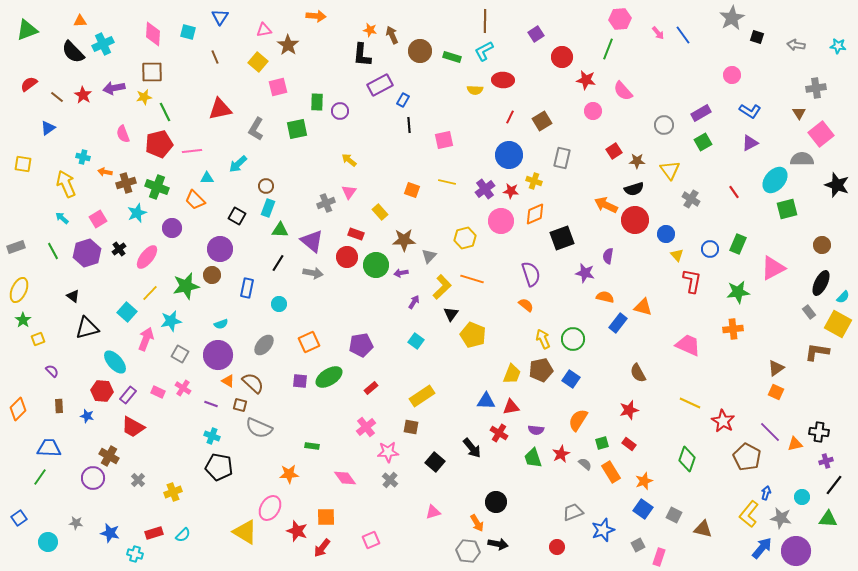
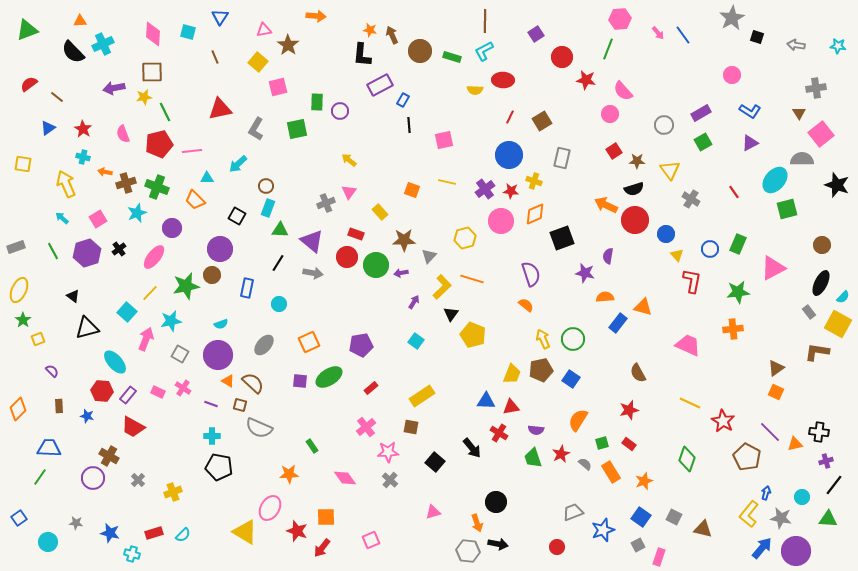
red star at (83, 95): moved 34 px down
pink circle at (593, 111): moved 17 px right, 3 px down
pink ellipse at (147, 257): moved 7 px right
orange semicircle at (605, 297): rotated 18 degrees counterclockwise
cyan cross at (212, 436): rotated 21 degrees counterclockwise
green rectangle at (312, 446): rotated 48 degrees clockwise
blue square at (643, 509): moved 2 px left, 8 px down
gray square at (674, 515): moved 2 px down
orange arrow at (477, 523): rotated 12 degrees clockwise
cyan cross at (135, 554): moved 3 px left
